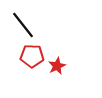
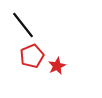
red pentagon: rotated 25 degrees counterclockwise
